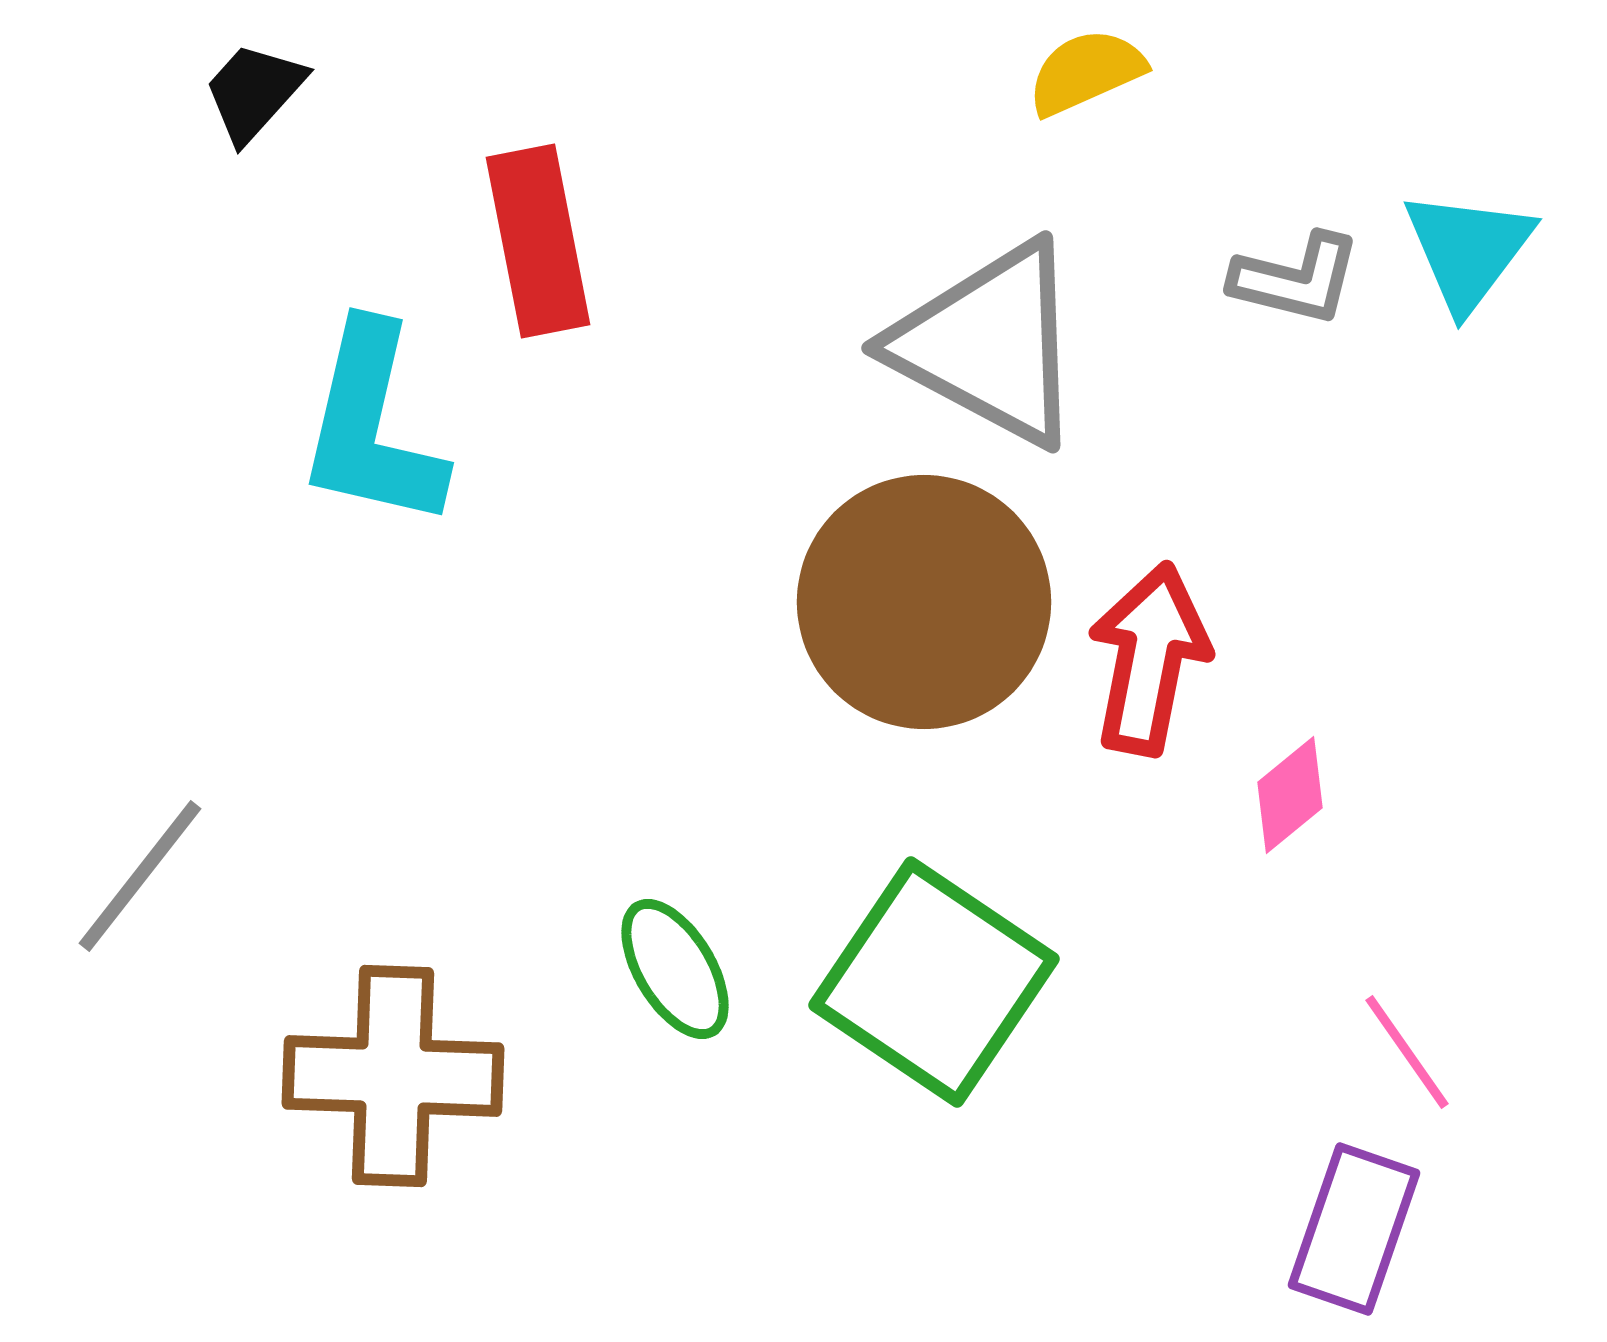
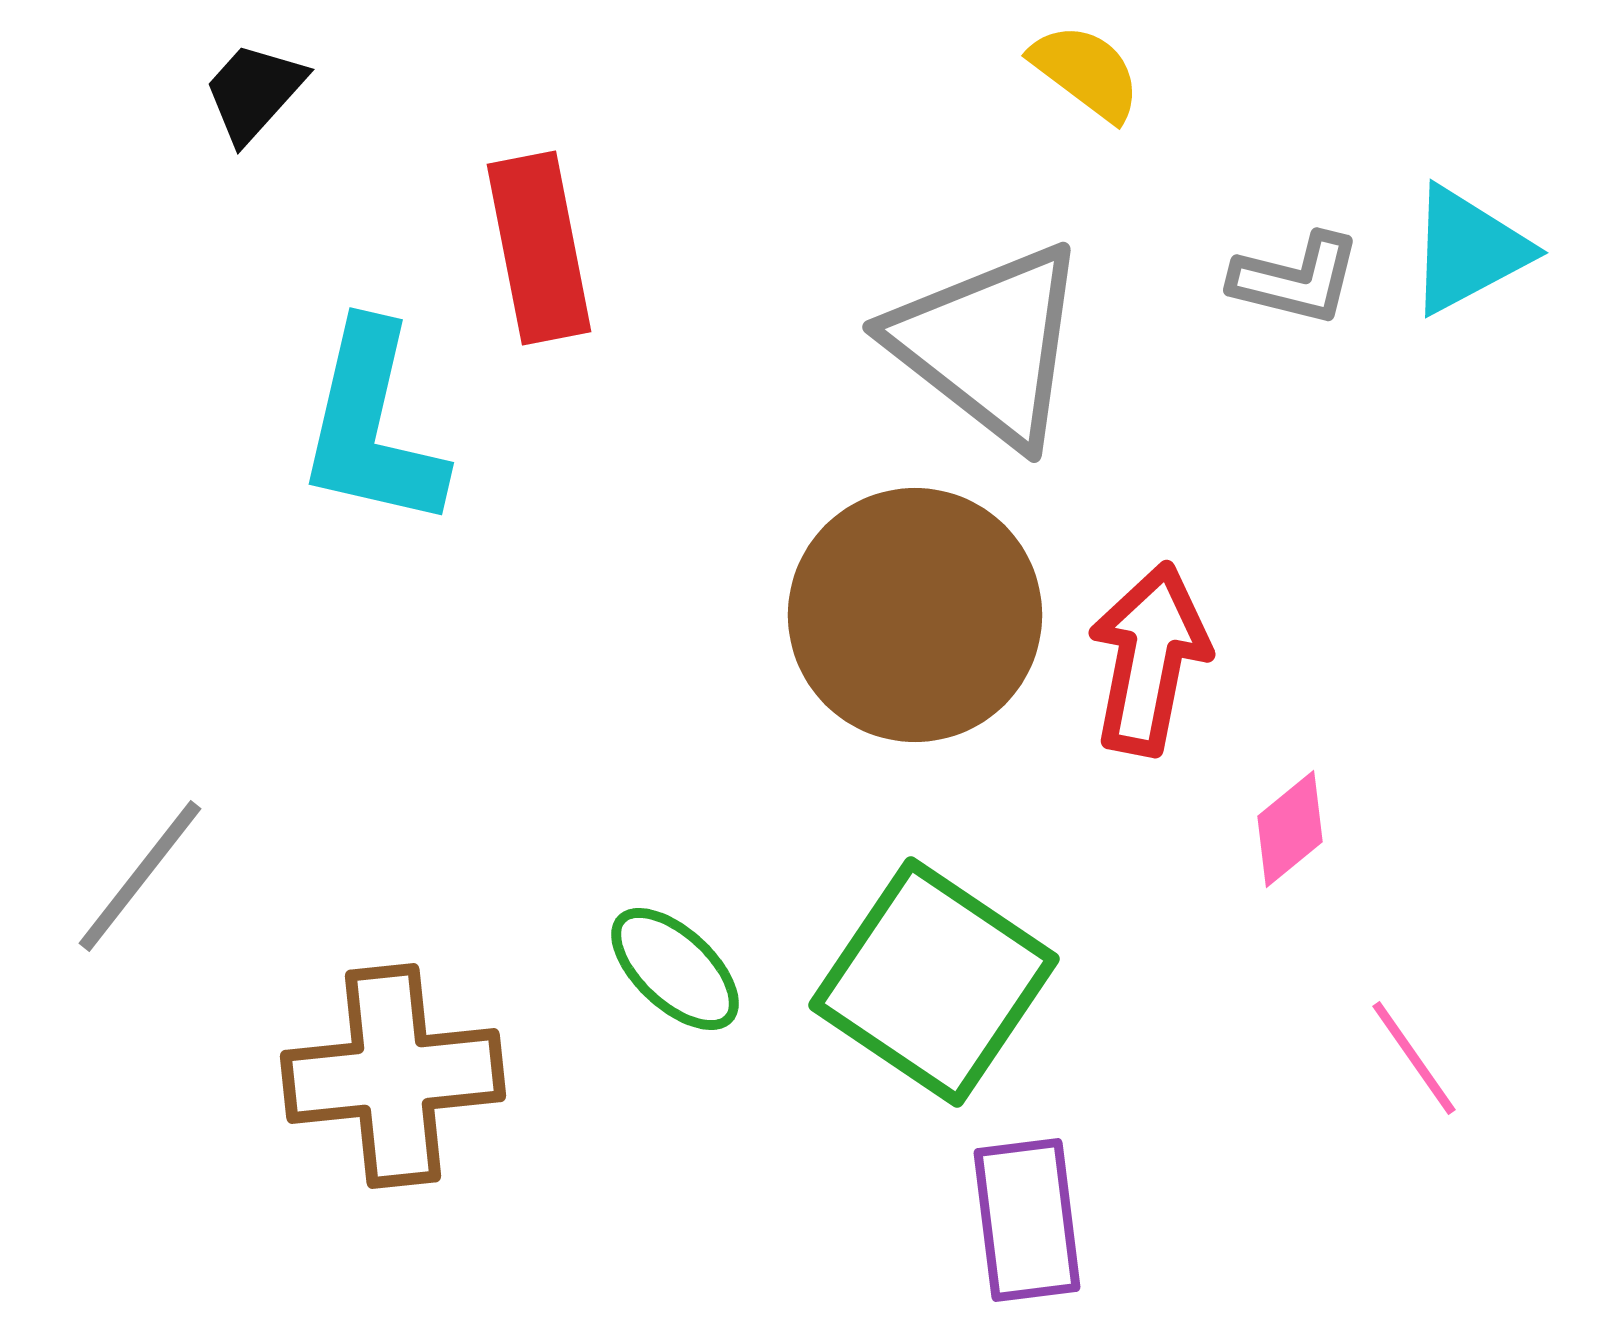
yellow semicircle: rotated 61 degrees clockwise
red rectangle: moved 1 px right, 7 px down
cyan triangle: rotated 25 degrees clockwise
gray triangle: rotated 10 degrees clockwise
brown circle: moved 9 px left, 13 px down
pink diamond: moved 34 px down
green ellipse: rotated 16 degrees counterclockwise
pink line: moved 7 px right, 6 px down
brown cross: rotated 8 degrees counterclockwise
purple rectangle: moved 327 px left, 9 px up; rotated 26 degrees counterclockwise
